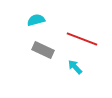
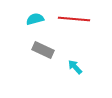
cyan semicircle: moved 1 px left, 1 px up
red line: moved 8 px left, 20 px up; rotated 16 degrees counterclockwise
